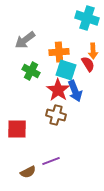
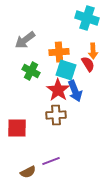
brown cross: rotated 18 degrees counterclockwise
red square: moved 1 px up
